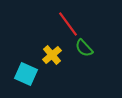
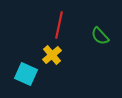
red line: moved 9 px left, 1 px down; rotated 48 degrees clockwise
green semicircle: moved 16 px right, 12 px up
